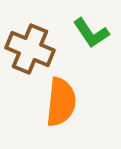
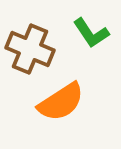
orange semicircle: rotated 51 degrees clockwise
